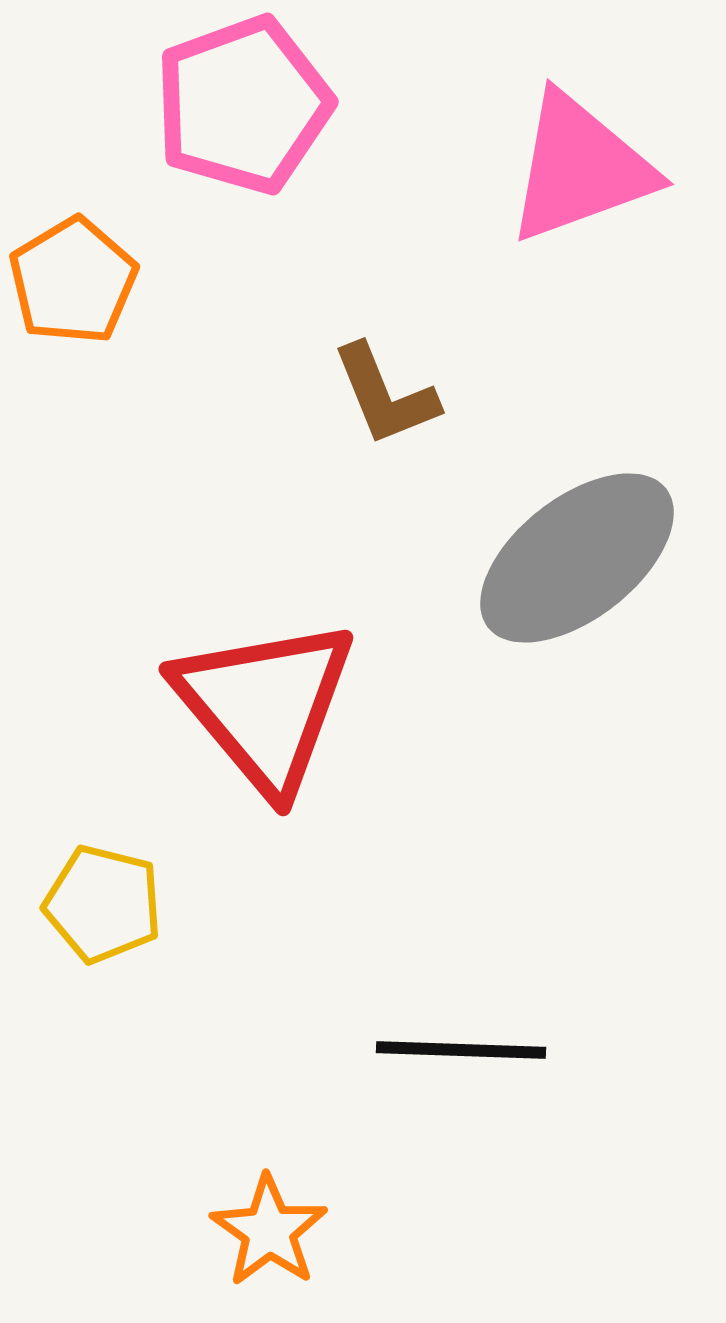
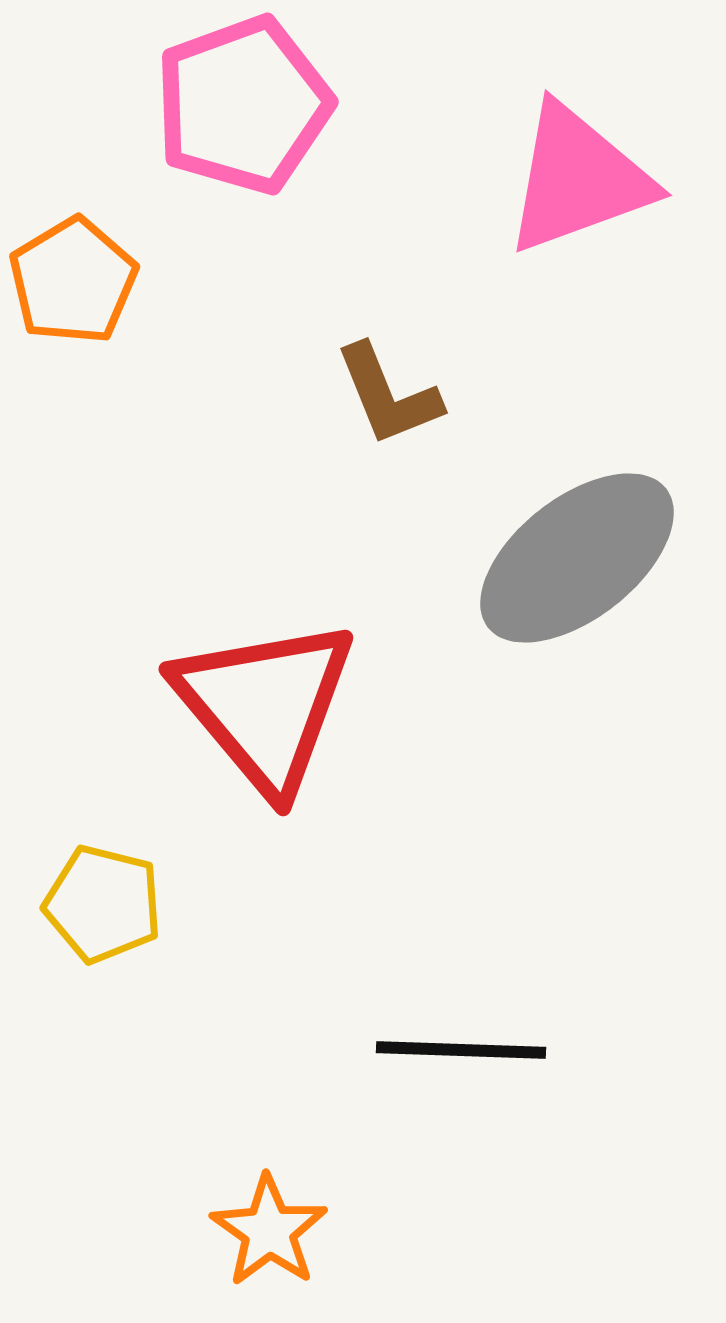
pink triangle: moved 2 px left, 11 px down
brown L-shape: moved 3 px right
